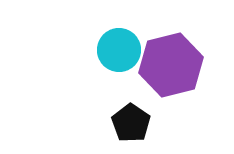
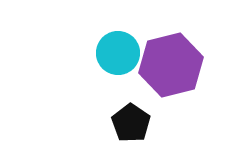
cyan circle: moved 1 px left, 3 px down
